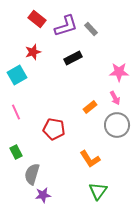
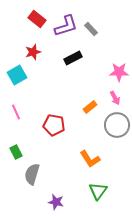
red pentagon: moved 4 px up
purple star: moved 13 px right, 7 px down; rotated 21 degrees clockwise
